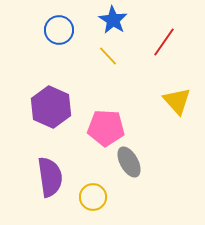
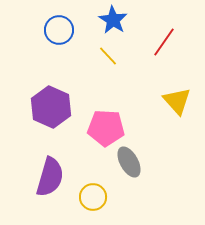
purple semicircle: rotated 24 degrees clockwise
